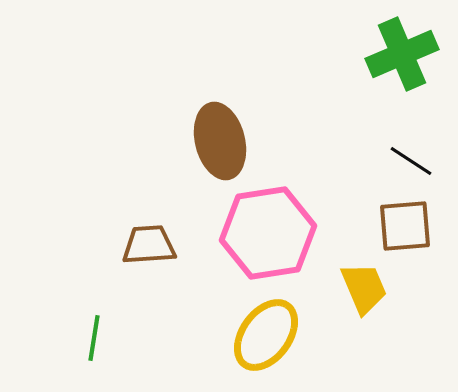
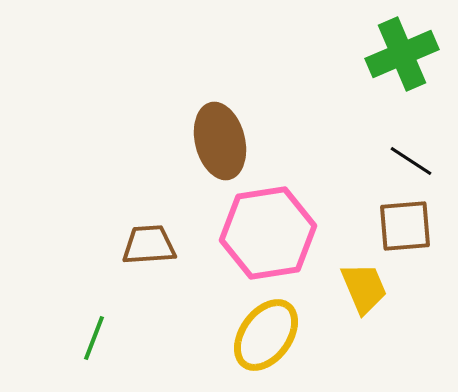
green line: rotated 12 degrees clockwise
